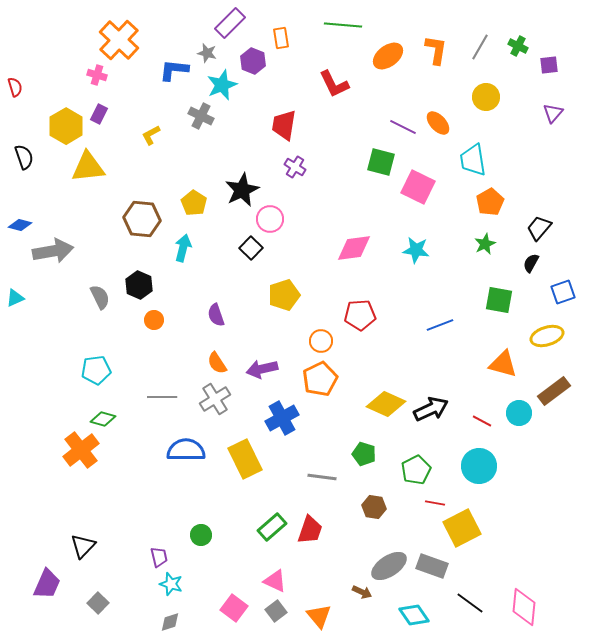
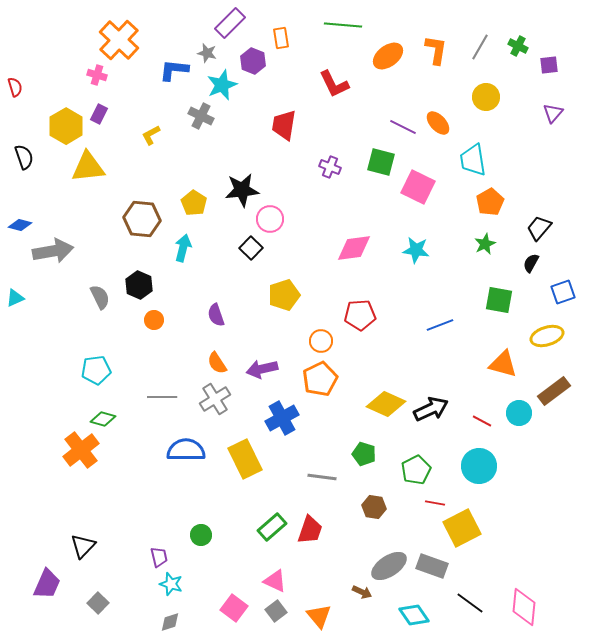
purple cross at (295, 167): moved 35 px right; rotated 10 degrees counterclockwise
black star at (242, 190): rotated 20 degrees clockwise
